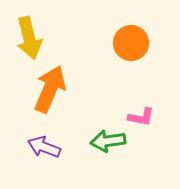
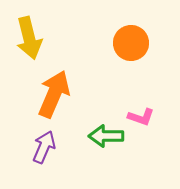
orange arrow: moved 4 px right, 5 px down
pink L-shape: rotated 8 degrees clockwise
green arrow: moved 2 px left, 5 px up; rotated 8 degrees clockwise
purple arrow: rotated 92 degrees clockwise
